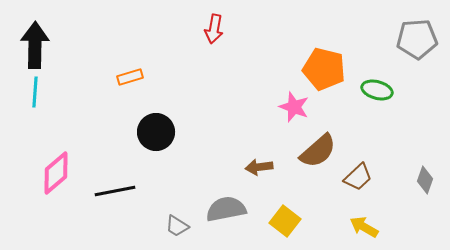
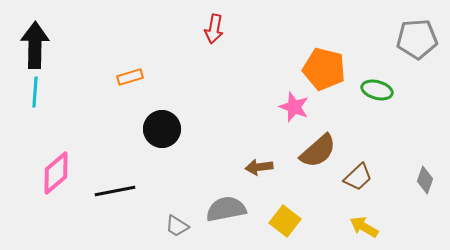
black circle: moved 6 px right, 3 px up
